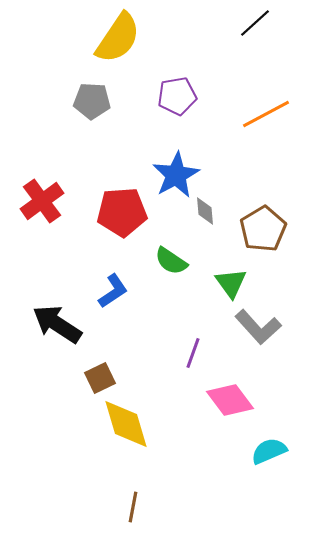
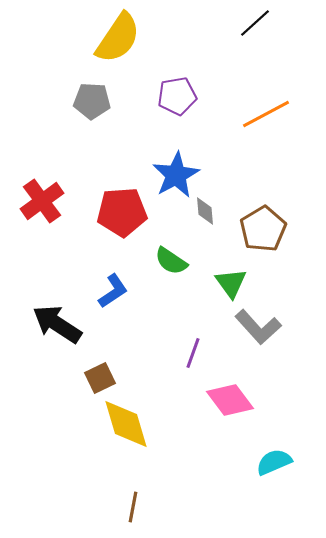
cyan semicircle: moved 5 px right, 11 px down
